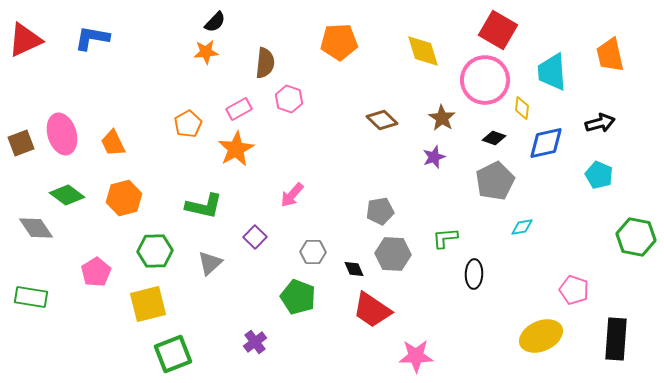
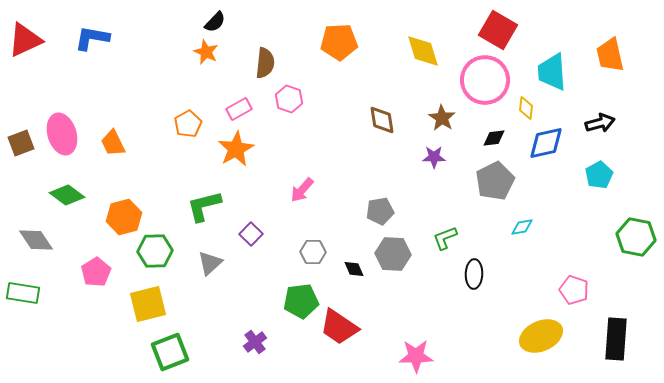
orange star at (206, 52): rotated 30 degrees clockwise
yellow diamond at (522, 108): moved 4 px right
brown diamond at (382, 120): rotated 36 degrees clockwise
black diamond at (494, 138): rotated 25 degrees counterclockwise
purple star at (434, 157): rotated 20 degrees clockwise
cyan pentagon at (599, 175): rotated 20 degrees clockwise
pink arrow at (292, 195): moved 10 px right, 5 px up
orange hexagon at (124, 198): moved 19 px down
green L-shape at (204, 206): rotated 153 degrees clockwise
gray diamond at (36, 228): moved 12 px down
purple square at (255, 237): moved 4 px left, 3 px up
green L-shape at (445, 238): rotated 16 degrees counterclockwise
green rectangle at (31, 297): moved 8 px left, 4 px up
green pentagon at (298, 297): moved 3 px right, 4 px down; rotated 28 degrees counterclockwise
red trapezoid at (372, 310): moved 33 px left, 17 px down
green square at (173, 354): moved 3 px left, 2 px up
